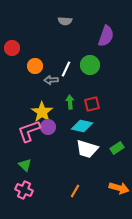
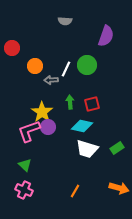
green circle: moved 3 px left
